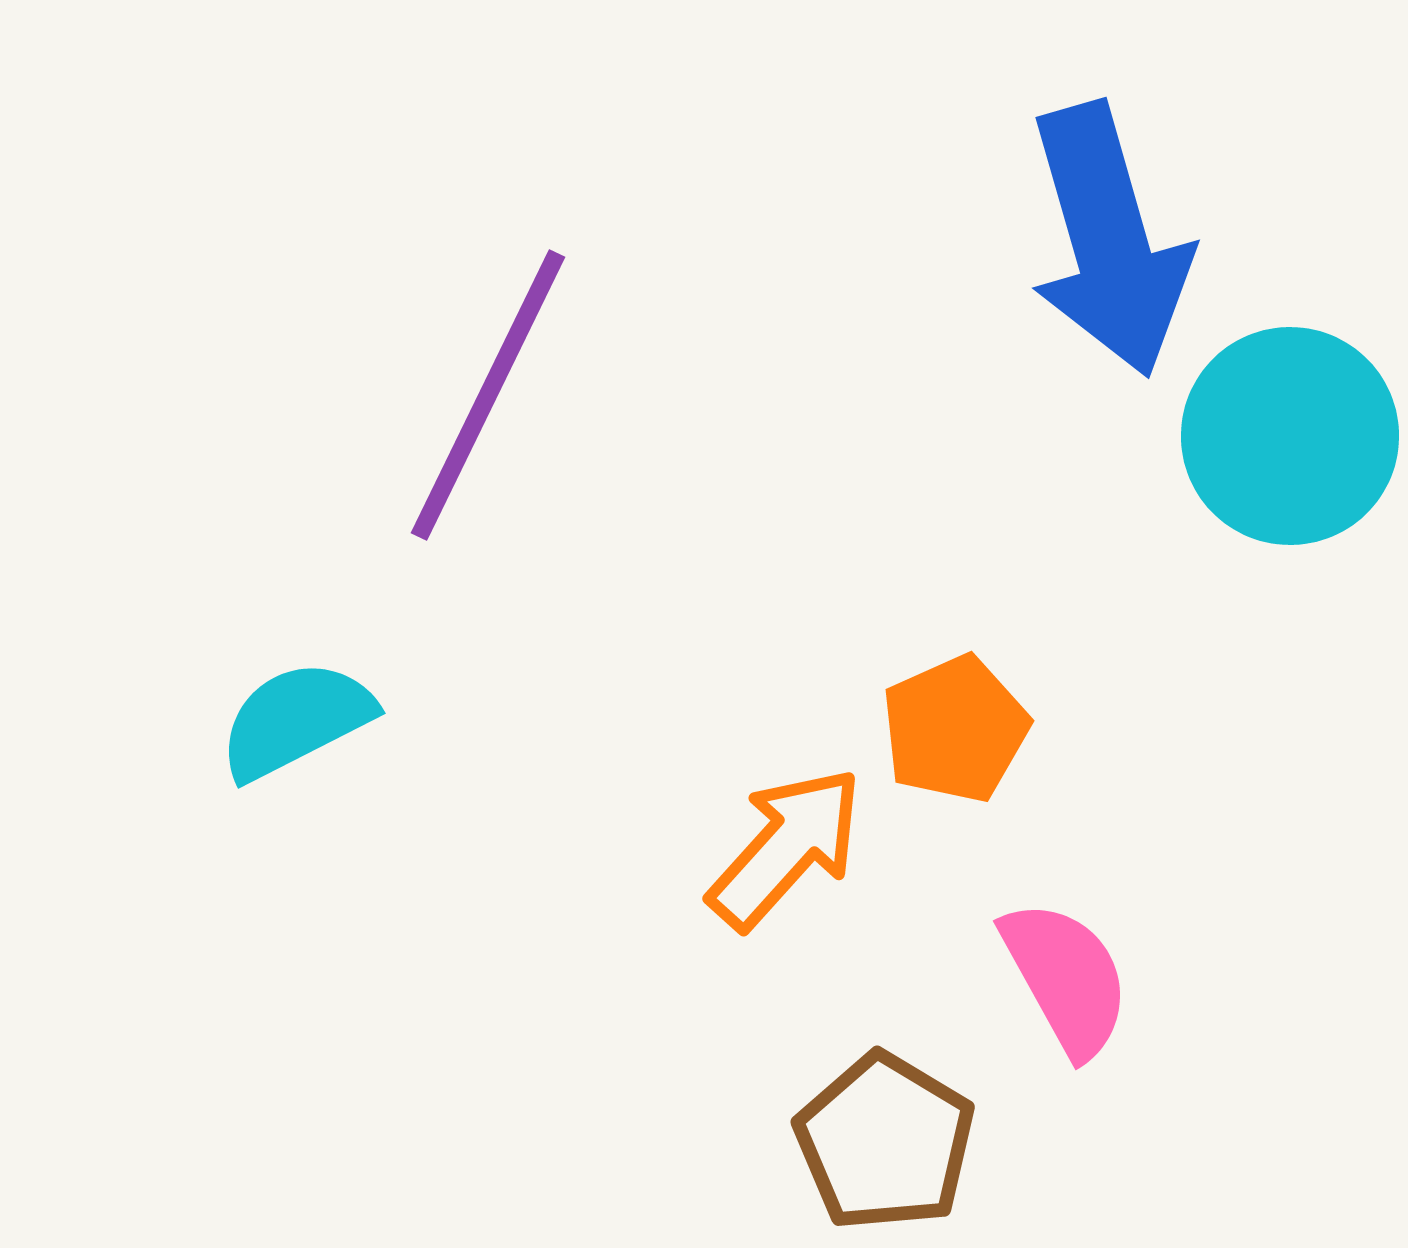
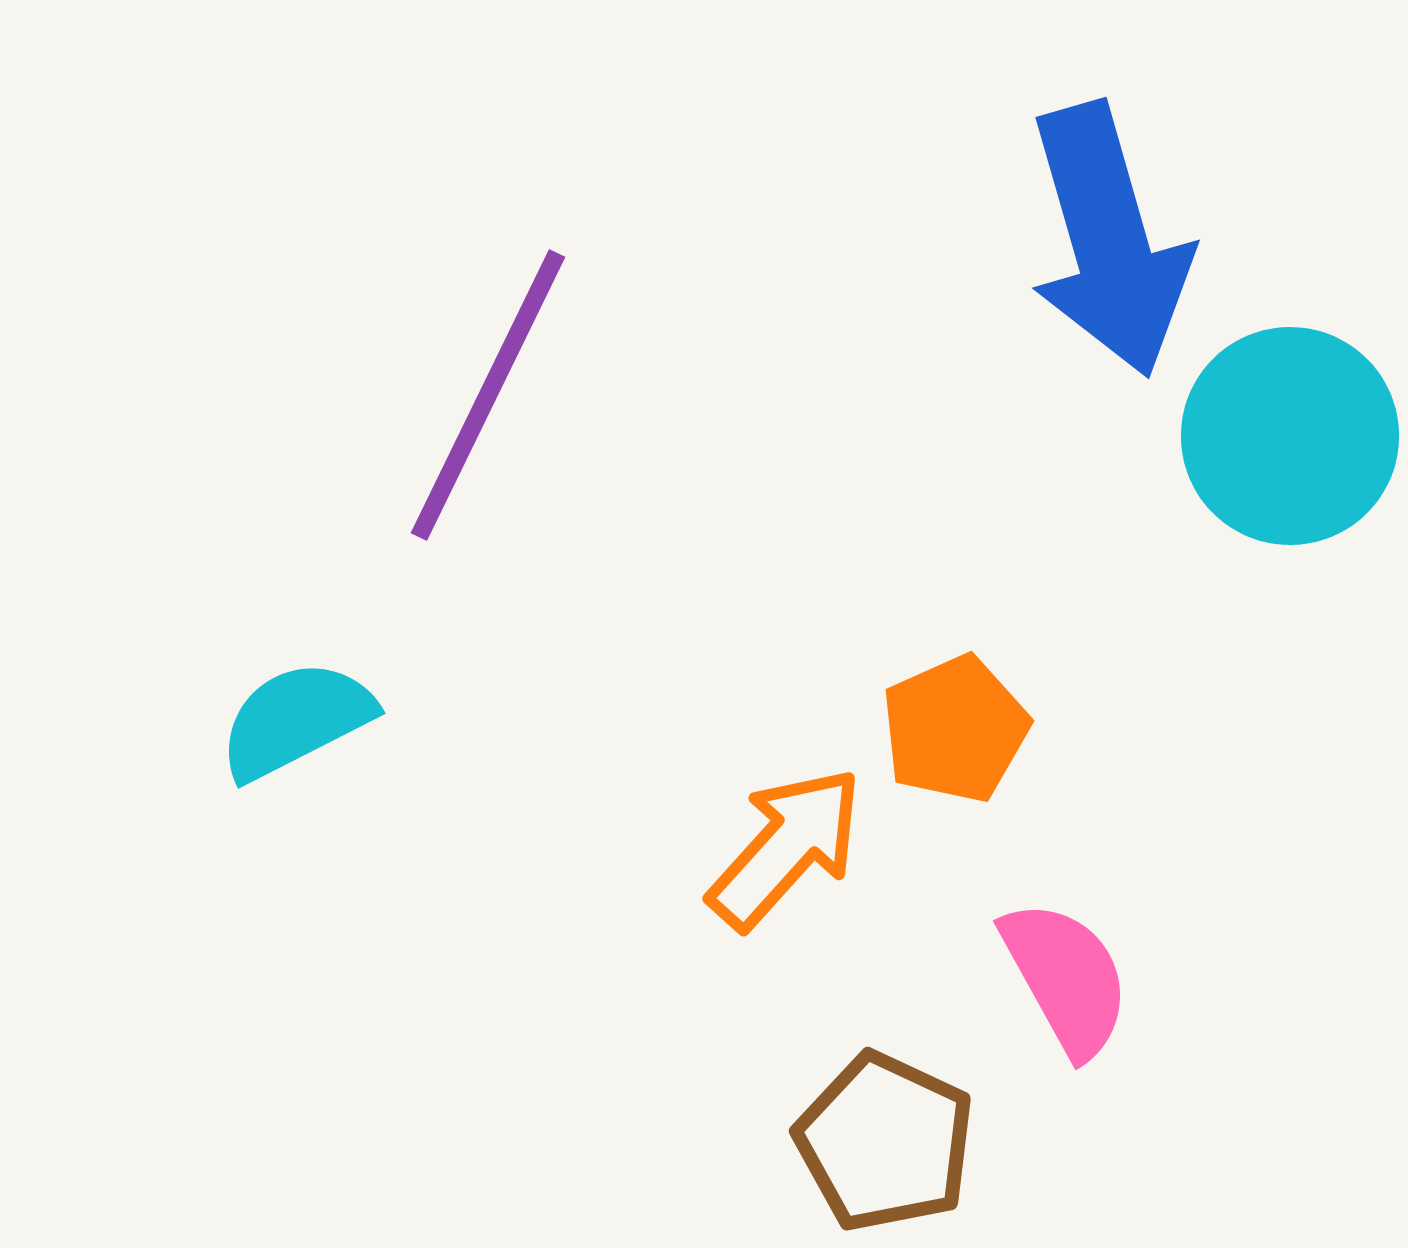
brown pentagon: rotated 6 degrees counterclockwise
